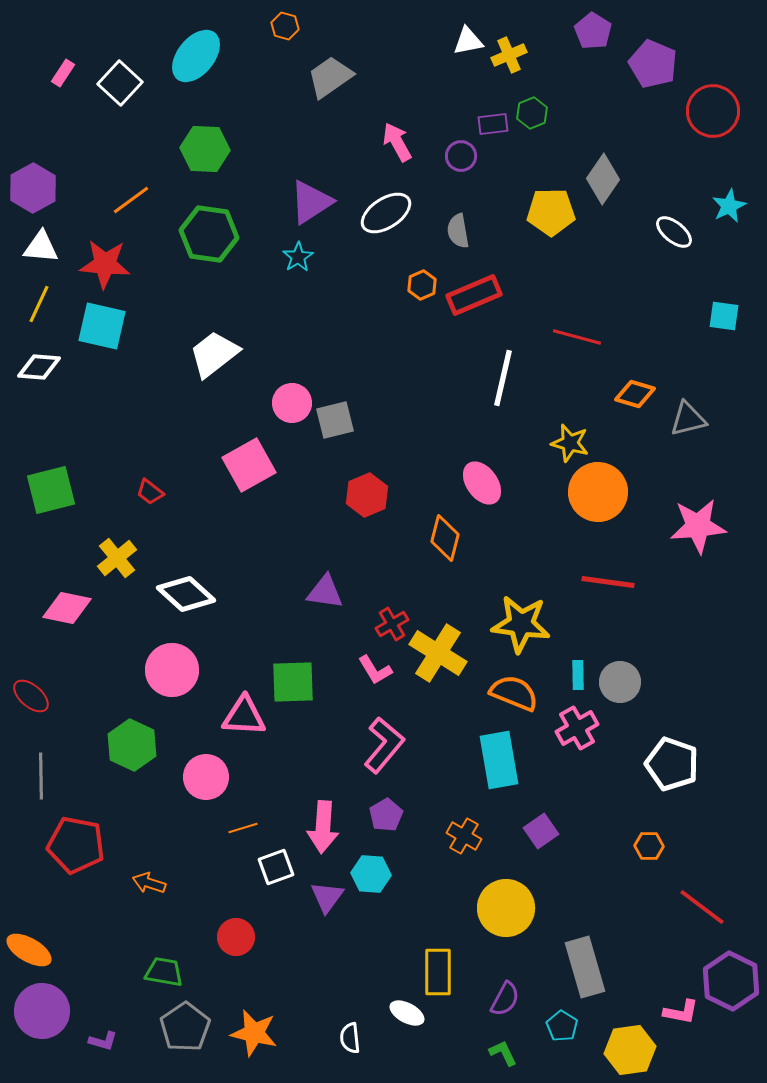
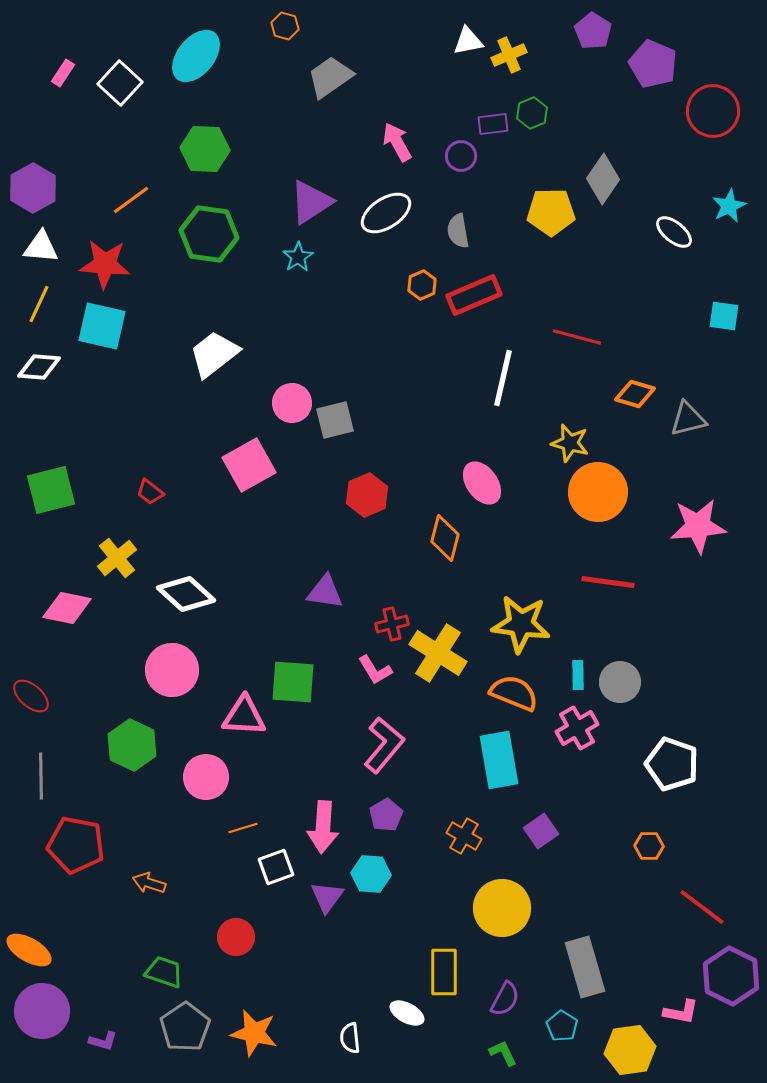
red cross at (392, 624): rotated 16 degrees clockwise
green square at (293, 682): rotated 6 degrees clockwise
yellow circle at (506, 908): moved 4 px left
green trapezoid at (164, 972): rotated 9 degrees clockwise
yellow rectangle at (438, 972): moved 6 px right
purple hexagon at (731, 981): moved 5 px up
